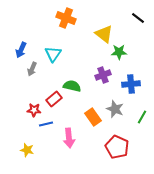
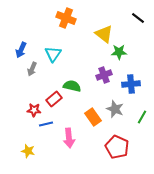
purple cross: moved 1 px right
yellow star: moved 1 px right, 1 px down
